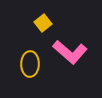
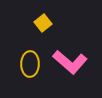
pink L-shape: moved 10 px down
